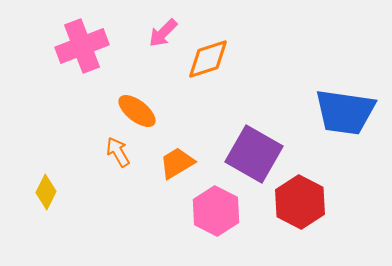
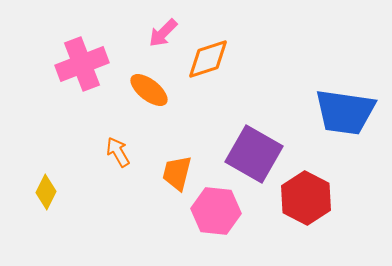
pink cross: moved 18 px down
orange ellipse: moved 12 px right, 21 px up
orange trapezoid: moved 10 px down; rotated 45 degrees counterclockwise
red hexagon: moved 6 px right, 4 px up
pink hexagon: rotated 21 degrees counterclockwise
